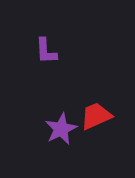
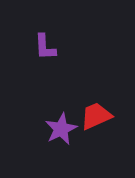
purple L-shape: moved 1 px left, 4 px up
